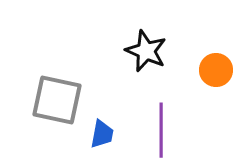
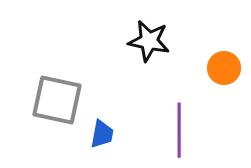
black star: moved 3 px right, 10 px up; rotated 12 degrees counterclockwise
orange circle: moved 8 px right, 2 px up
purple line: moved 18 px right
